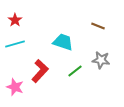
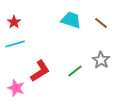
red star: moved 1 px left, 2 px down
brown line: moved 3 px right, 3 px up; rotated 16 degrees clockwise
cyan trapezoid: moved 8 px right, 22 px up
gray star: rotated 24 degrees clockwise
red L-shape: rotated 15 degrees clockwise
pink star: moved 1 px right, 1 px down
